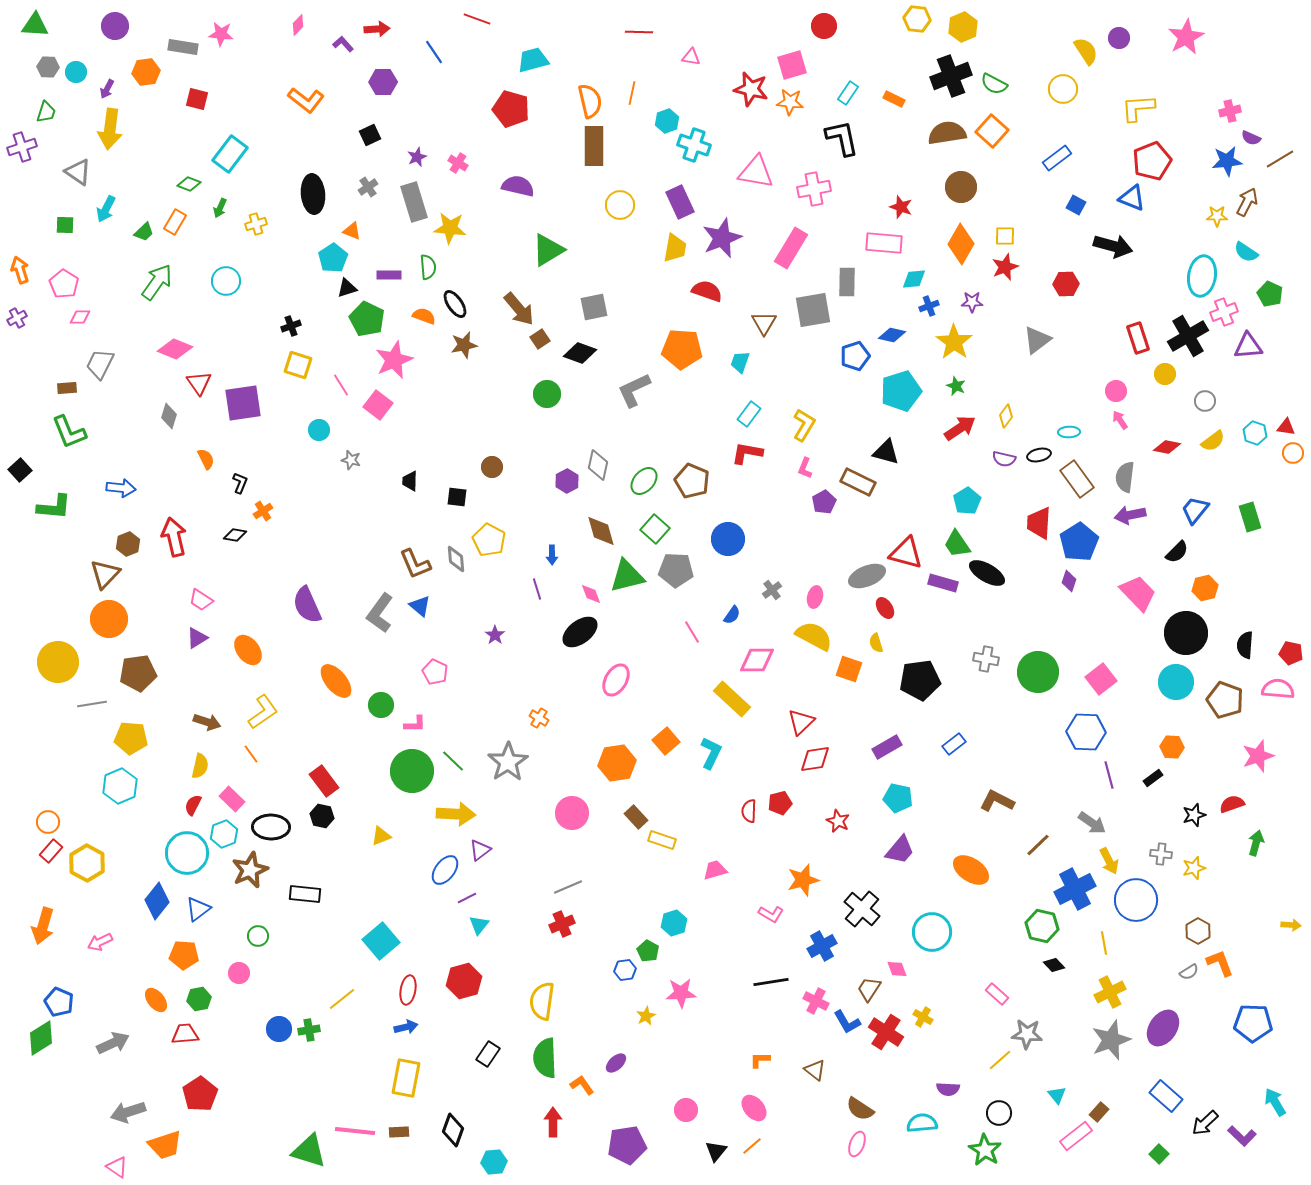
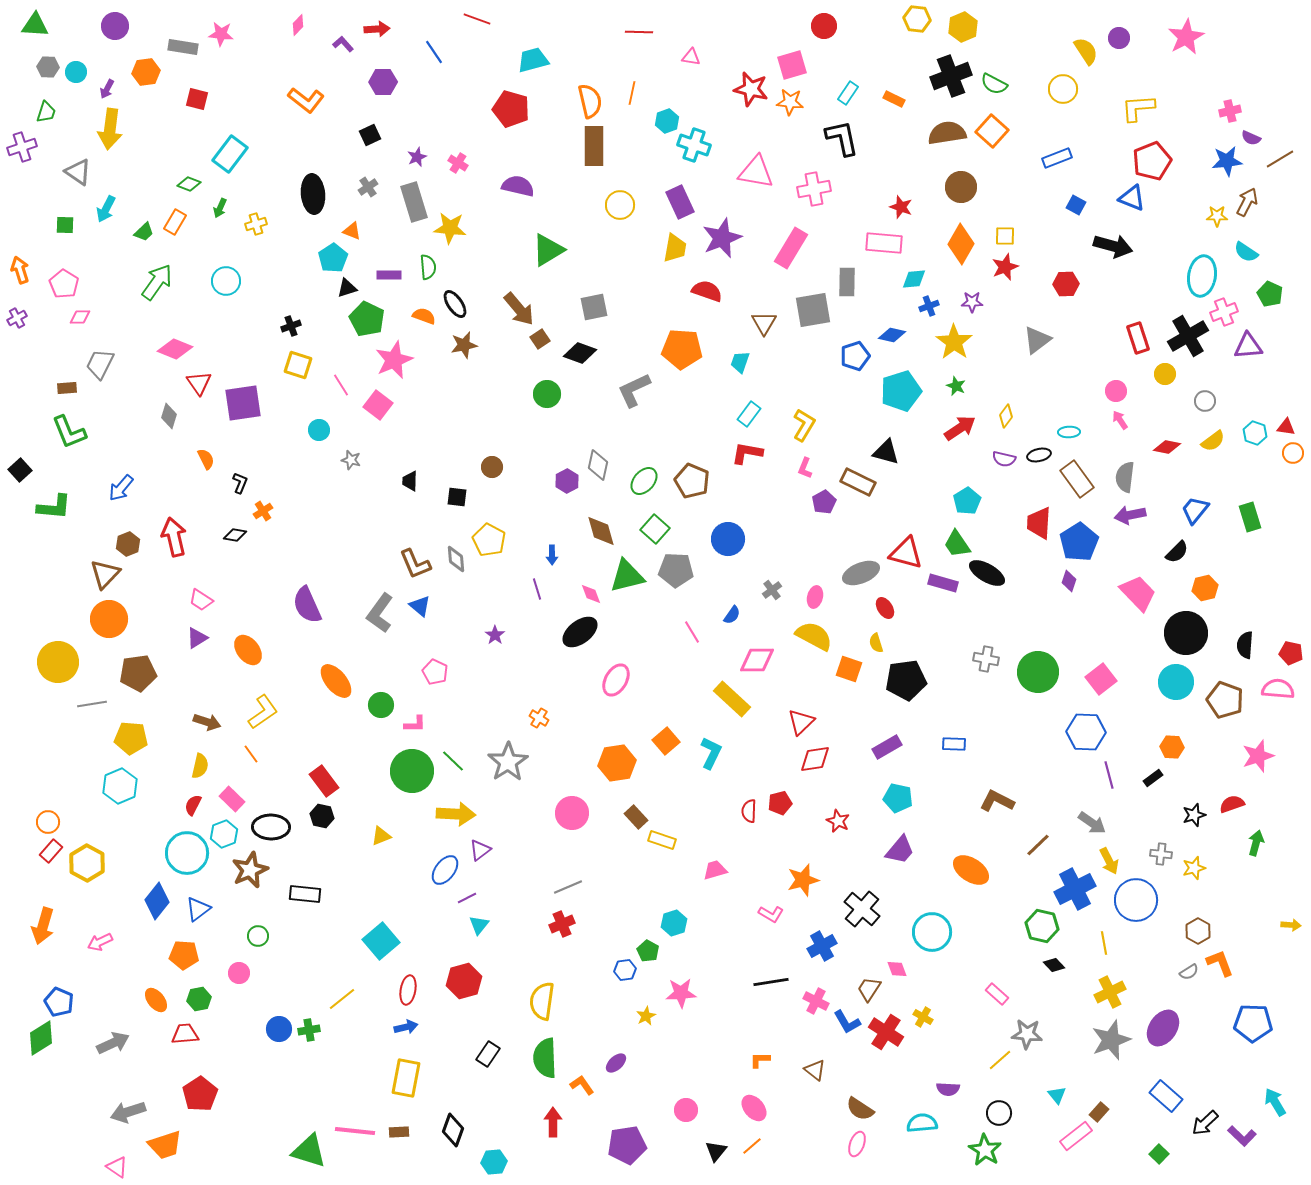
blue rectangle at (1057, 158): rotated 16 degrees clockwise
blue arrow at (121, 488): rotated 124 degrees clockwise
gray ellipse at (867, 576): moved 6 px left, 3 px up
black pentagon at (920, 680): moved 14 px left
blue rectangle at (954, 744): rotated 40 degrees clockwise
